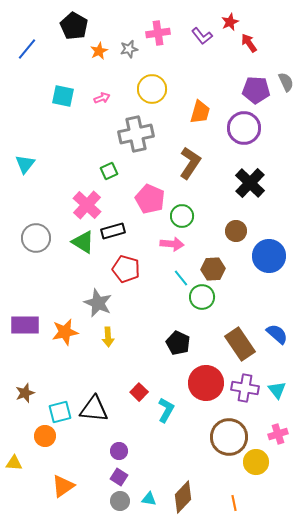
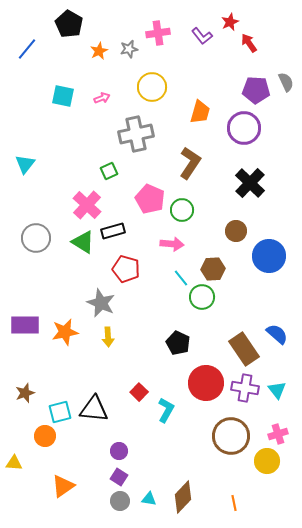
black pentagon at (74, 26): moved 5 px left, 2 px up
yellow circle at (152, 89): moved 2 px up
green circle at (182, 216): moved 6 px up
gray star at (98, 303): moved 3 px right
brown rectangle at (240, 344): moved 4 px right, 5 px down
brown circle at (229, 437): moved 2 px right, 1 px up
yellow circle at (256, 462): moved 11 px right, 1 px up
